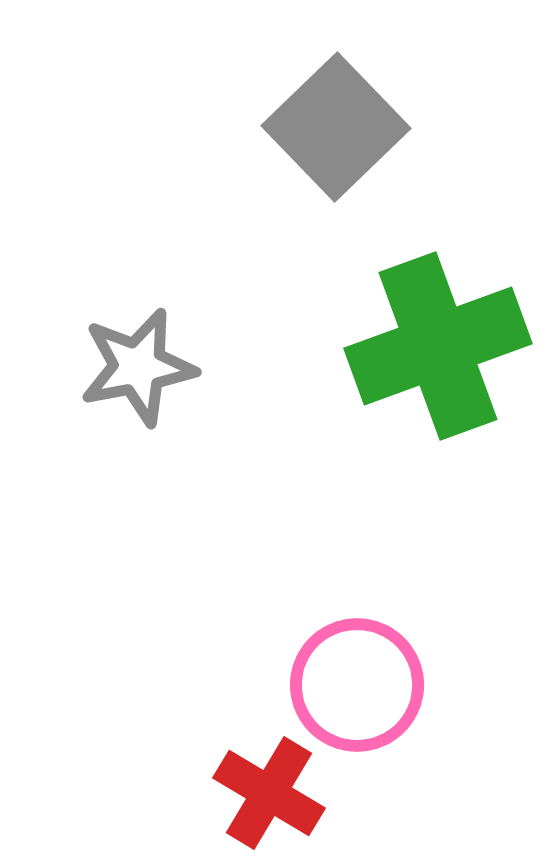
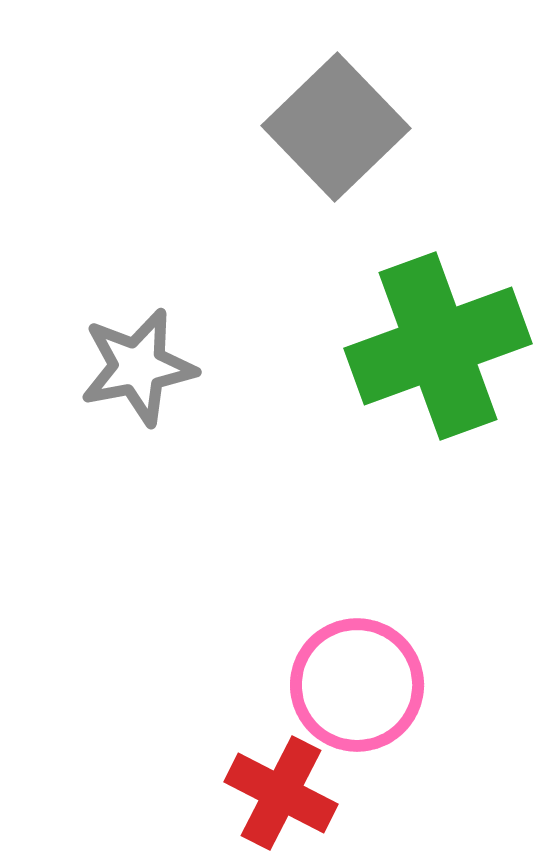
red cross: moved 12 px right; rotated 4 degrees counterclockwise
